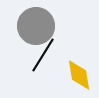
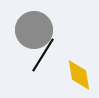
gray circle: moved 2 px left, 4 px down
